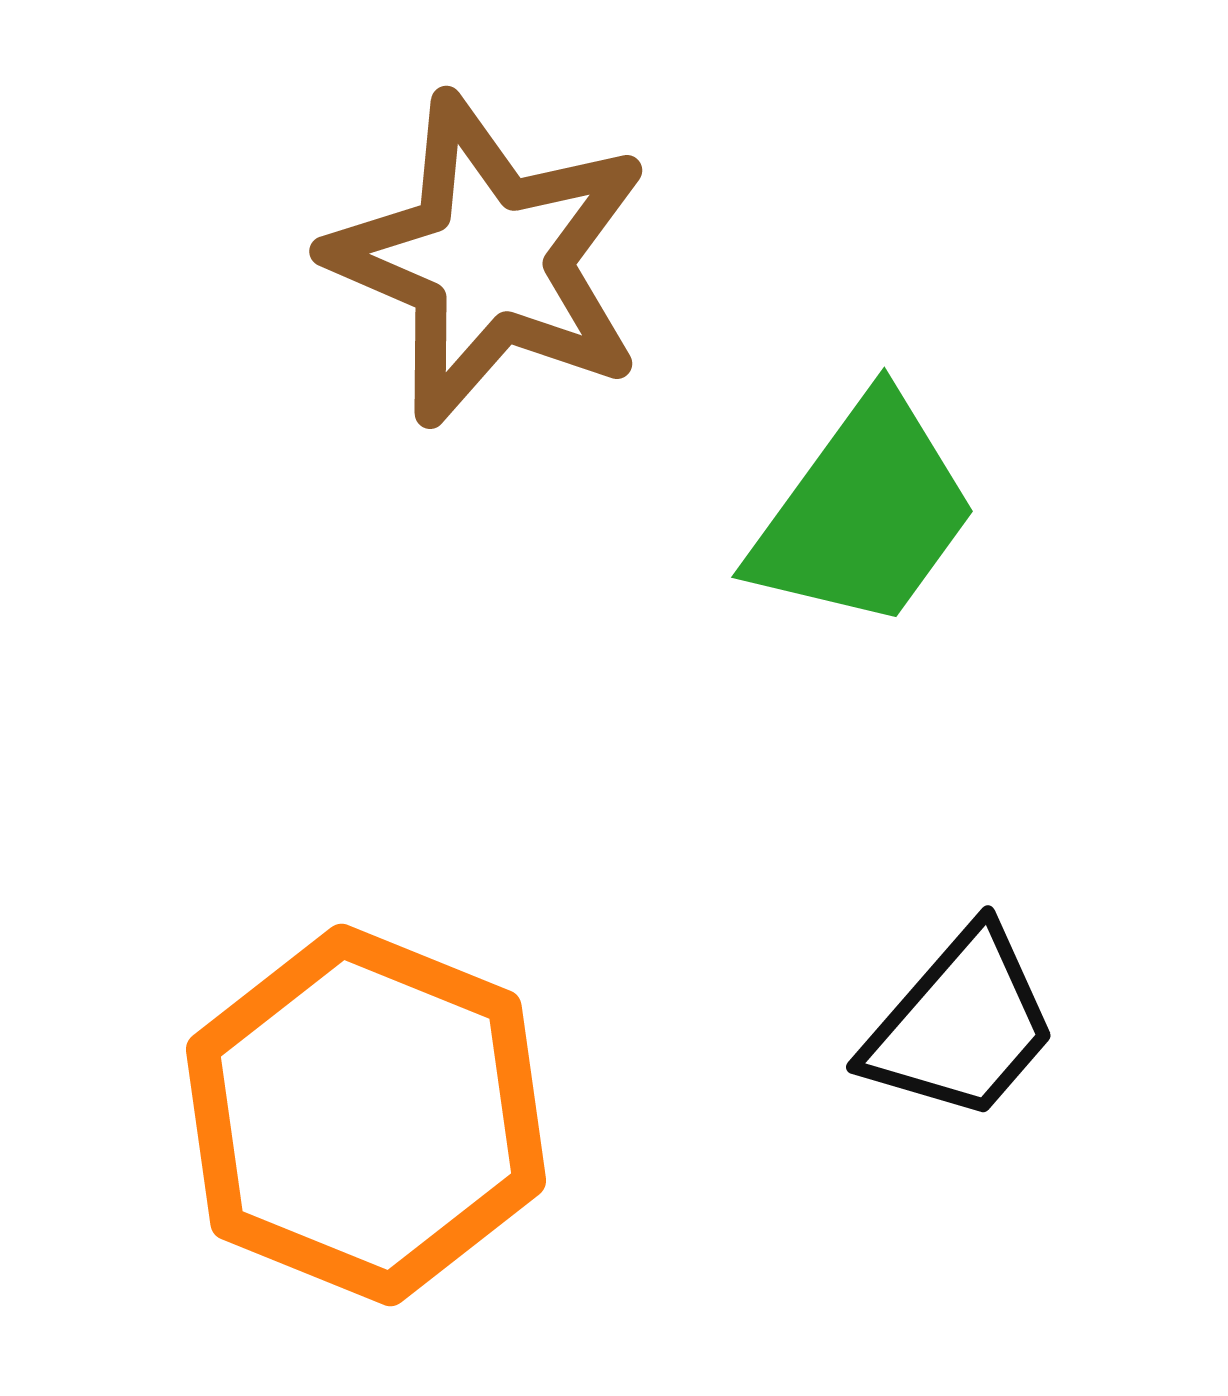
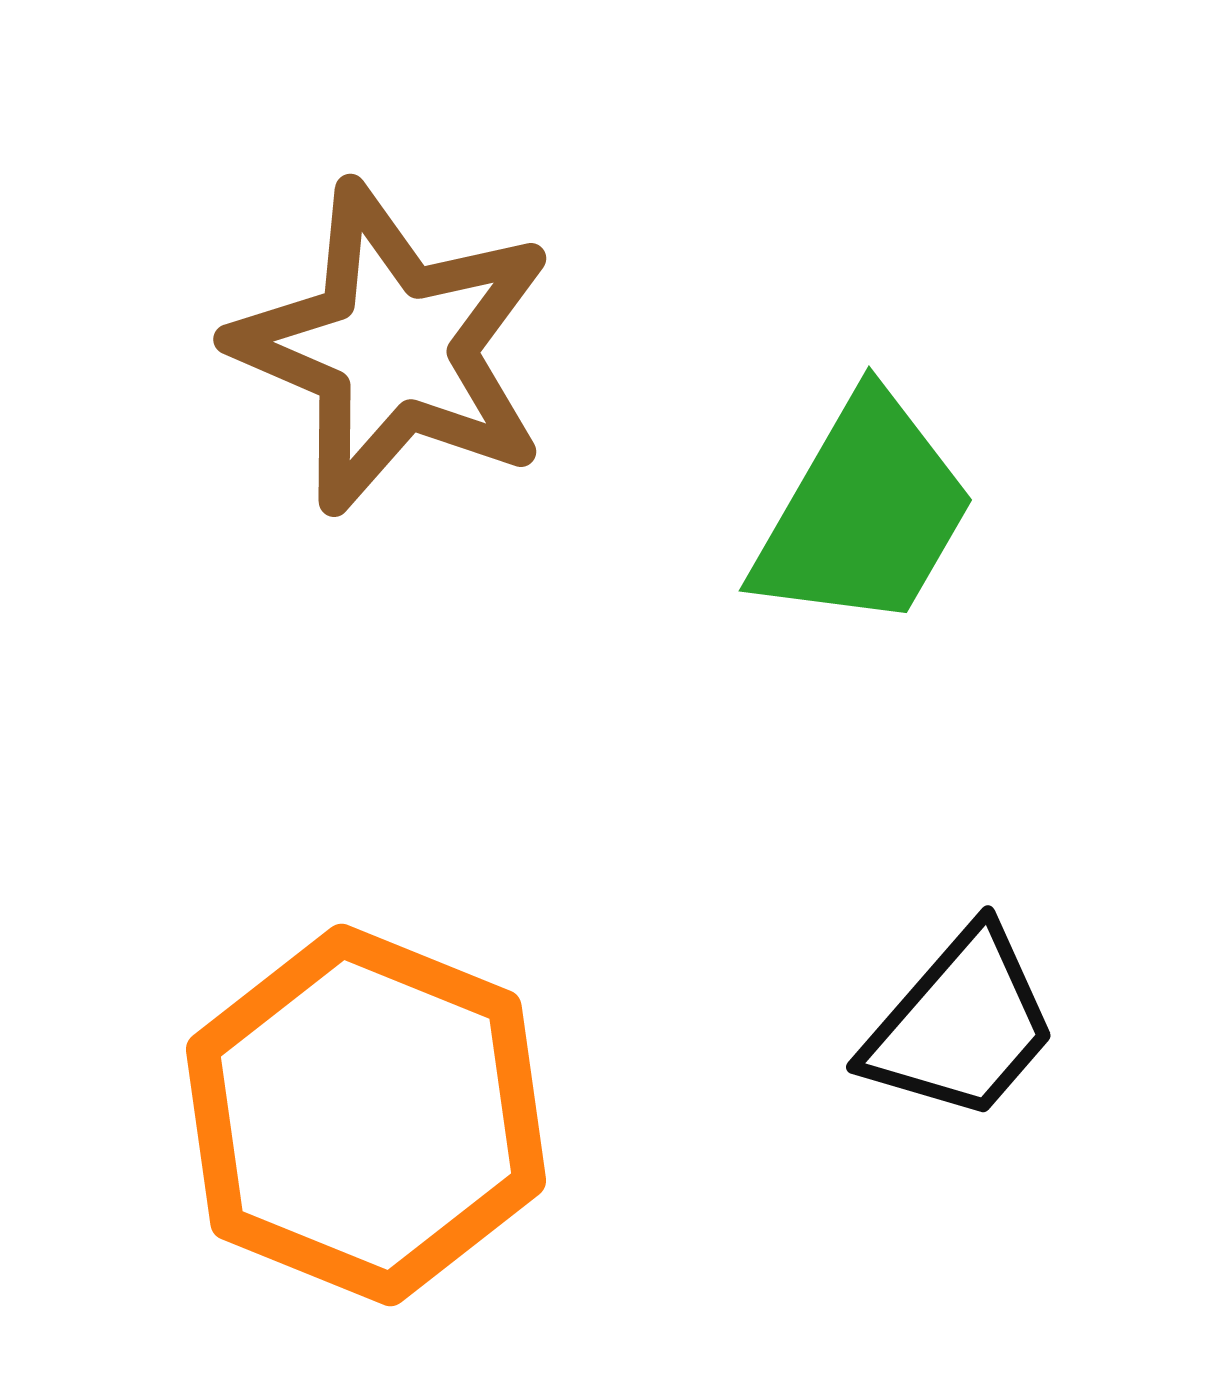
brown star: moved 96 px left, 88 px down
green trapezoid: rotated 6 degrees counterclockwise
